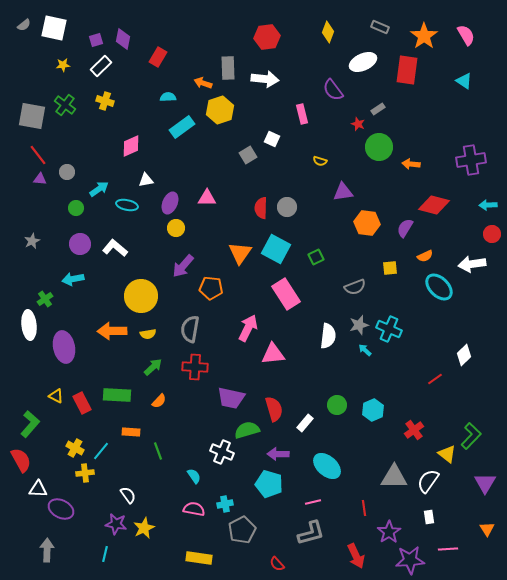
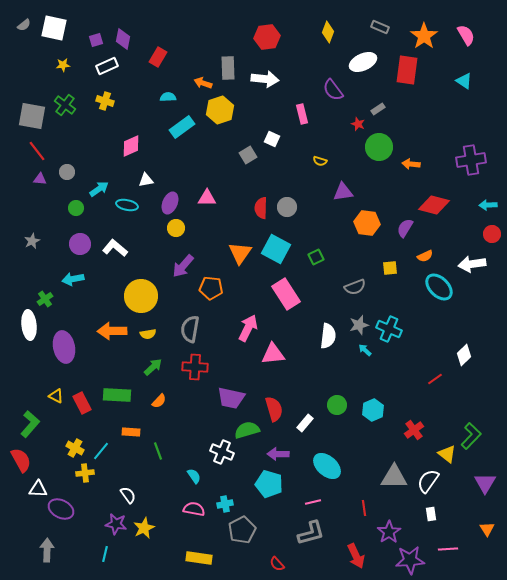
white rectangle at (101, 66): moved 6 px right; rotated 20 degrees clockwise
red line at (38, 155): moved 1 px left, 4 px up
white rectangle at (429, 517): moved 2 px right, 3 px up
